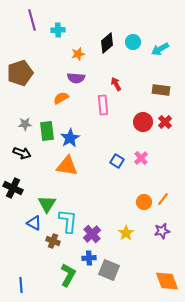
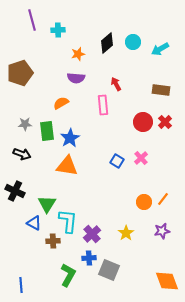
orange semicircle: moved 5 px down
black arrow: moved 1 px down
black cross: moved 2 px right, 3 px down
brown cross: rotated 24 degrees counterclockwise
